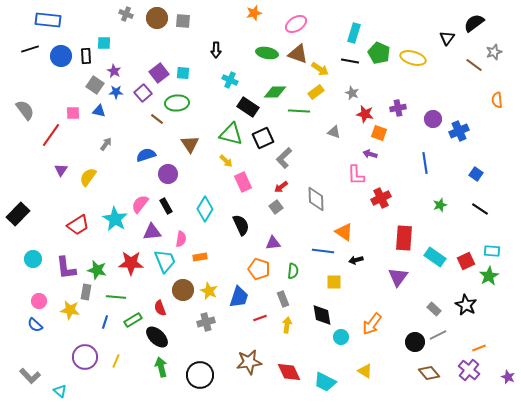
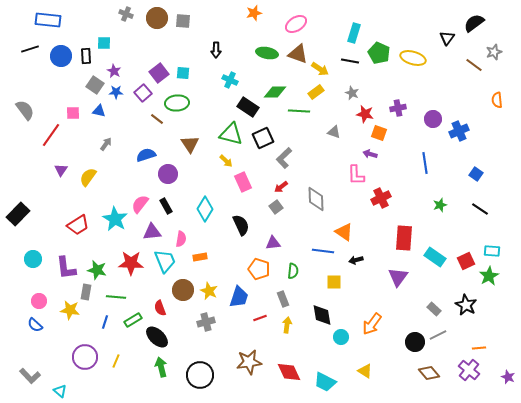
orange line at (479, 348): rotated 16 degrees clockwise
